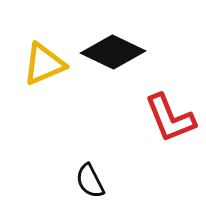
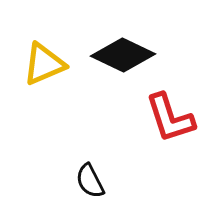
black diamond: moved 10 px right, 3 px down
red L-shape: rotated 4 degrees clockwise
